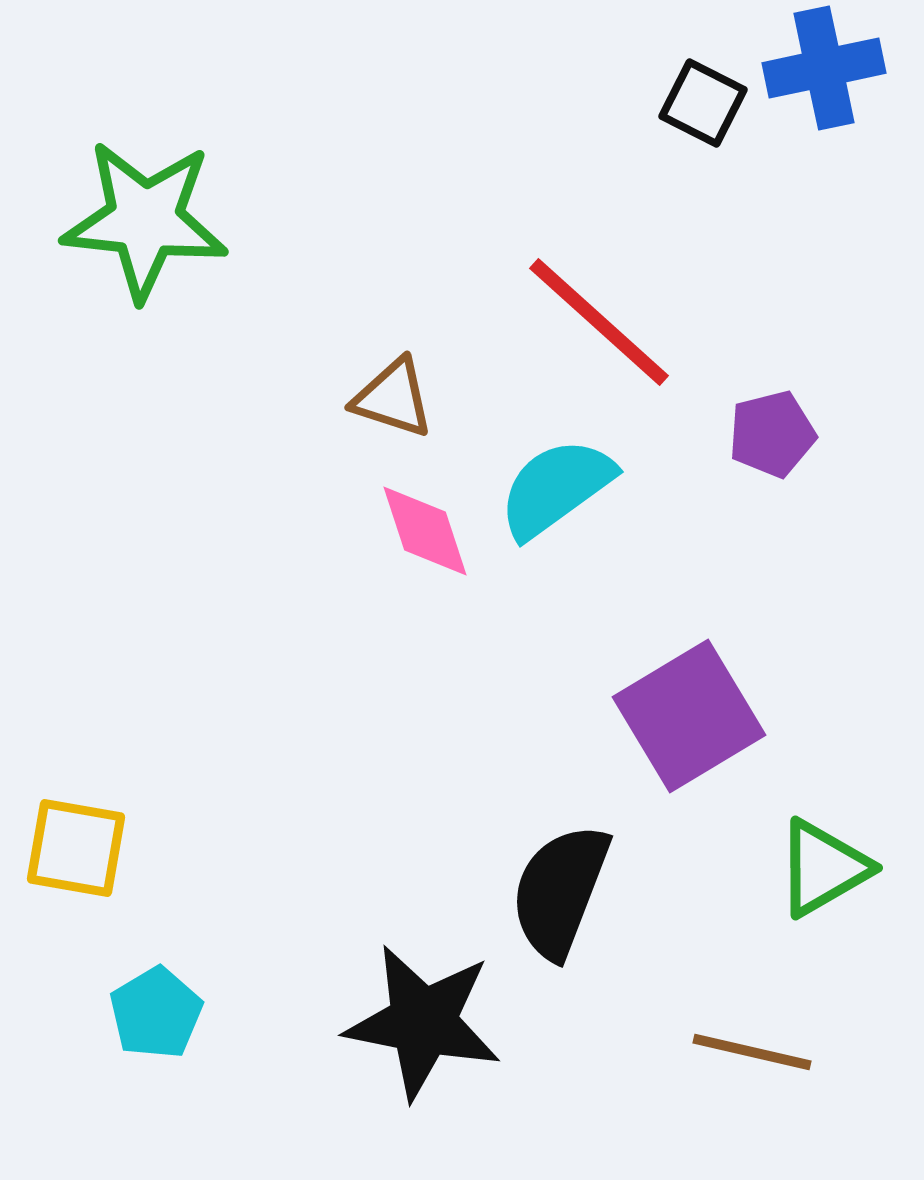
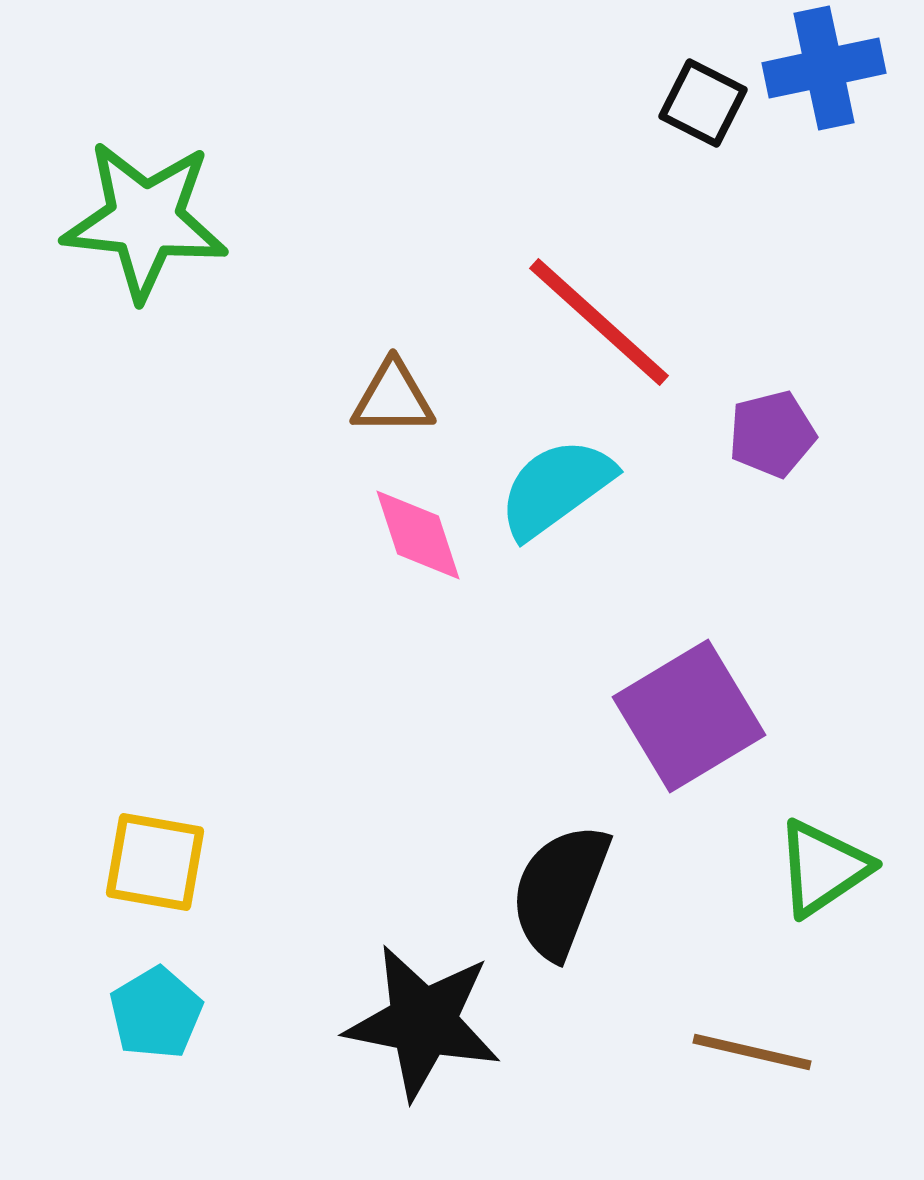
brown triangle: rotated 18 degrees counterclockwise
pink diamond: moved 7 px left, 4 px down
yellow square: moved 79 px right, 14 px down
green triangle: rotated 4 degrees counterclockwise
